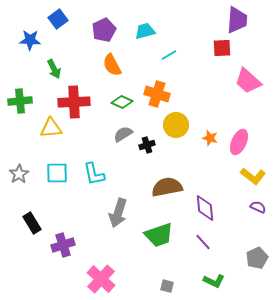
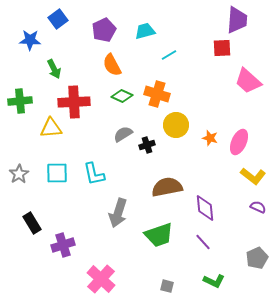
green diamond: moved 6 px up
